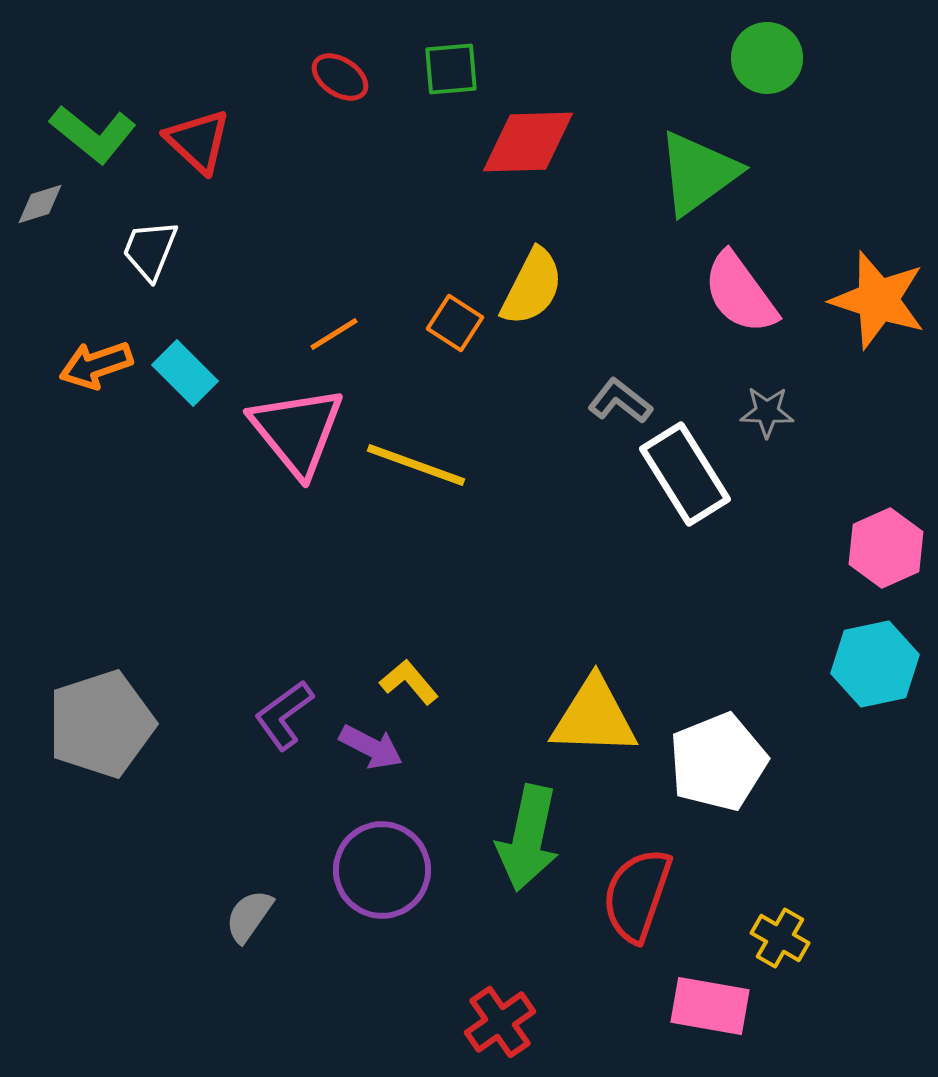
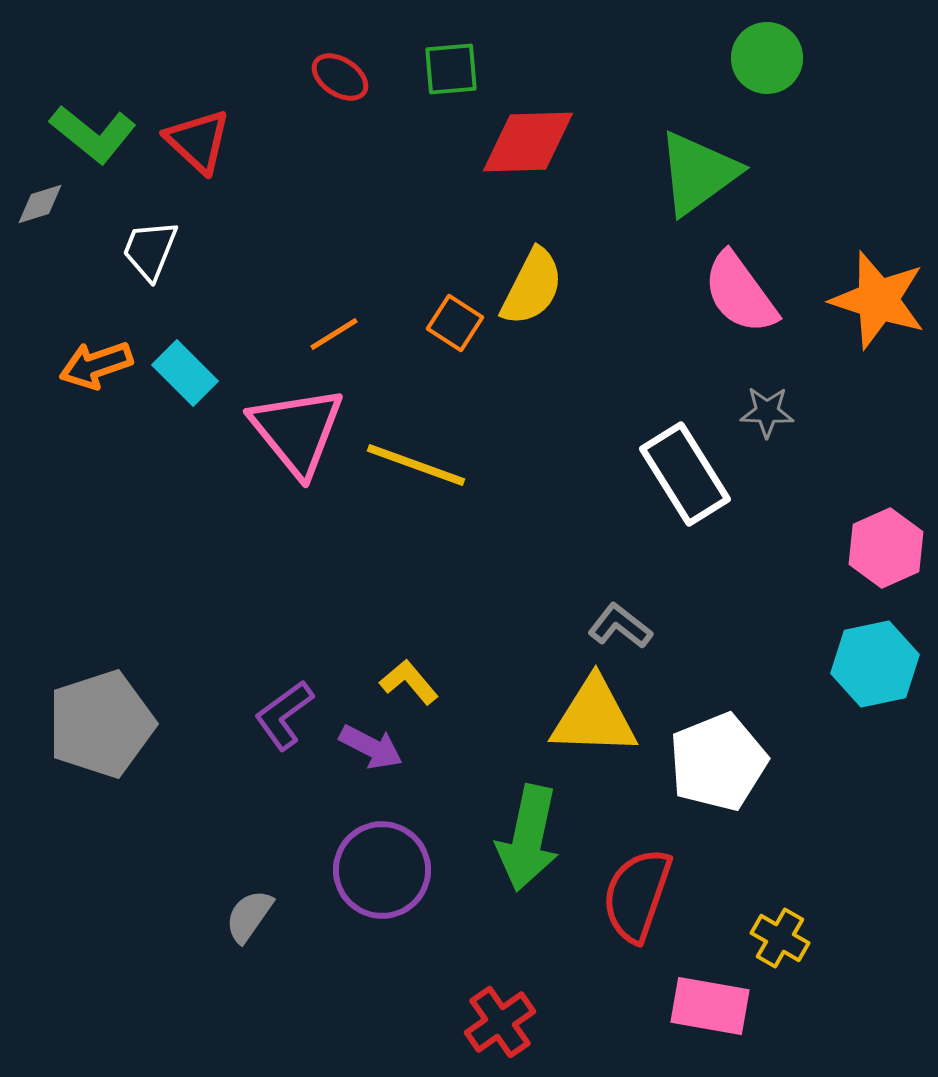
gray L-shape: moved 225 px down
